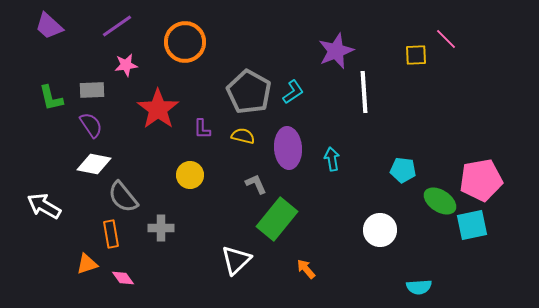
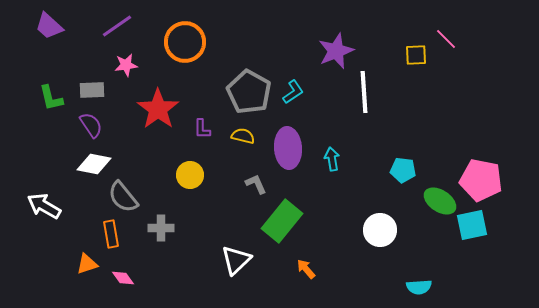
pink pentagon: rotated 21 degrees clockwise
green rectangle: moved 5 px right, 2 px down
